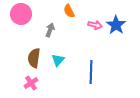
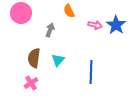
pink circle: moved 1 px up
